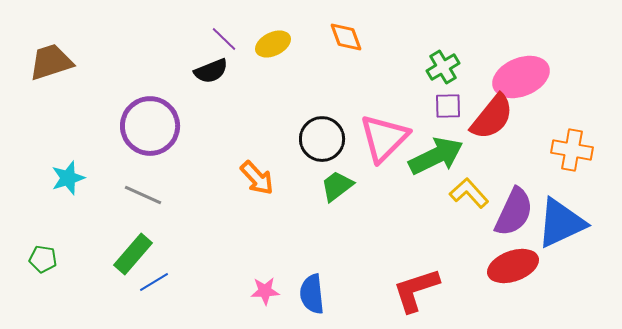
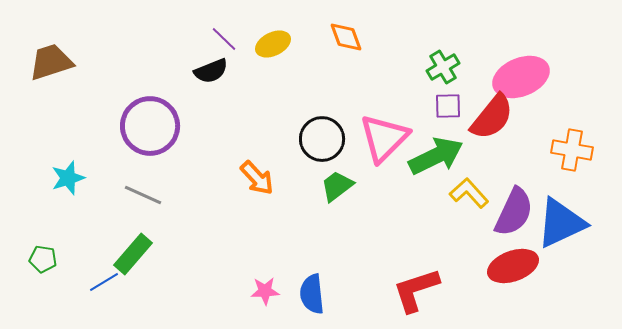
blue line: moved 50 px left
